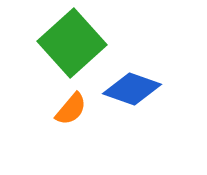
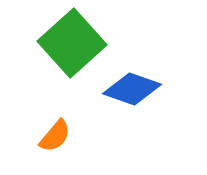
orange semicircle: moved 16 px left, 27 px down
